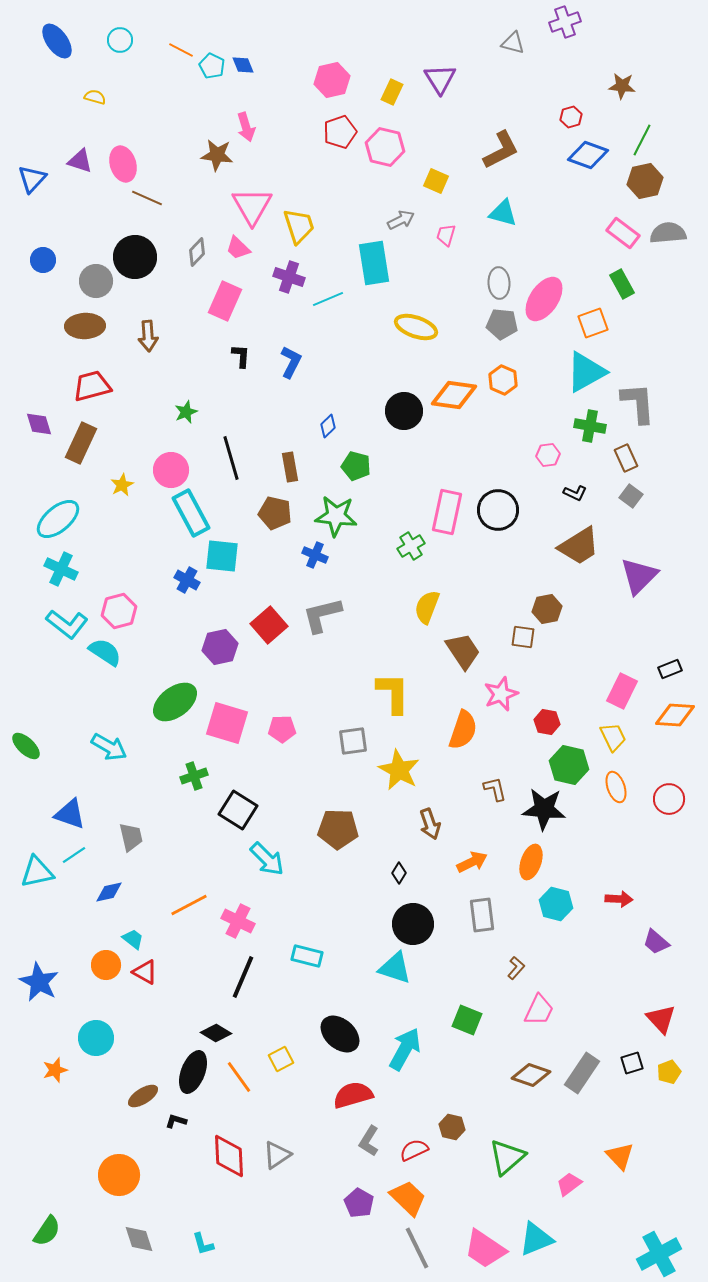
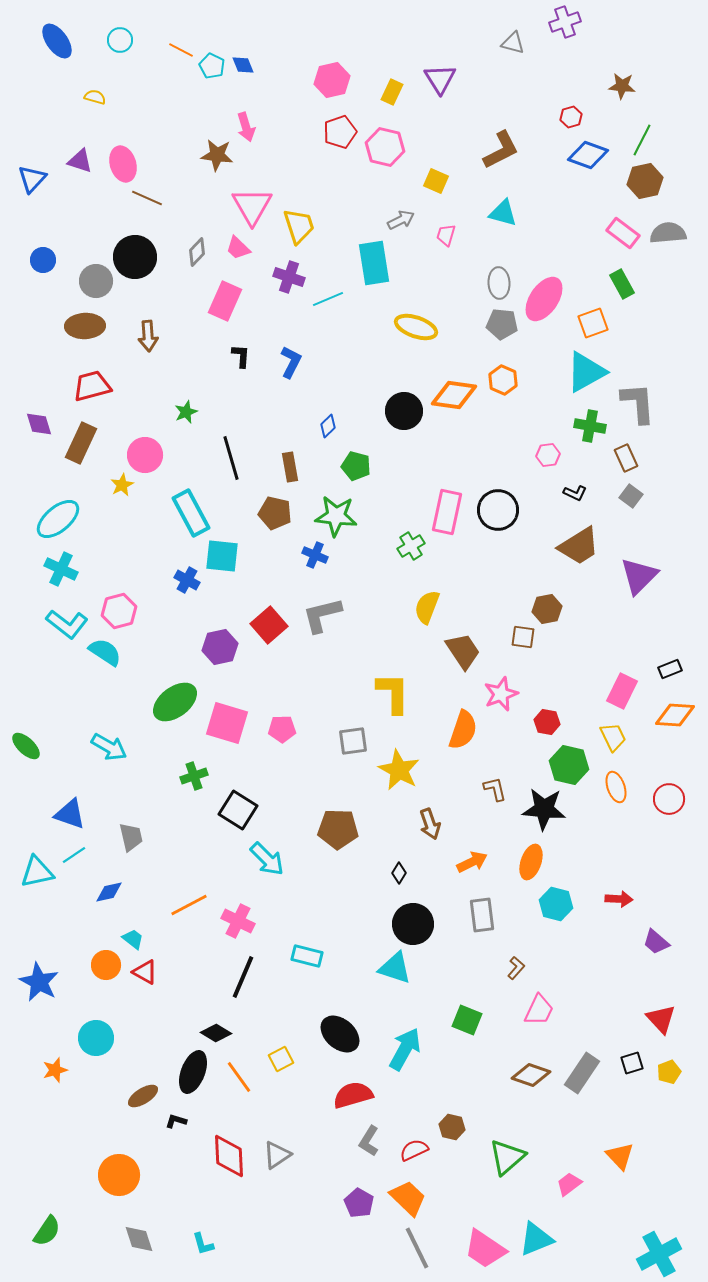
pink circle at (171, 470): moved 26 px left, 15 px up
